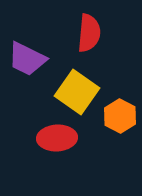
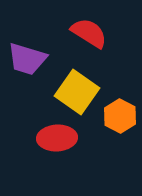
red semicircle: rotated 63 degrees counterclockwise
purple trapezoid: rotated 9 degrees counterclockwise
